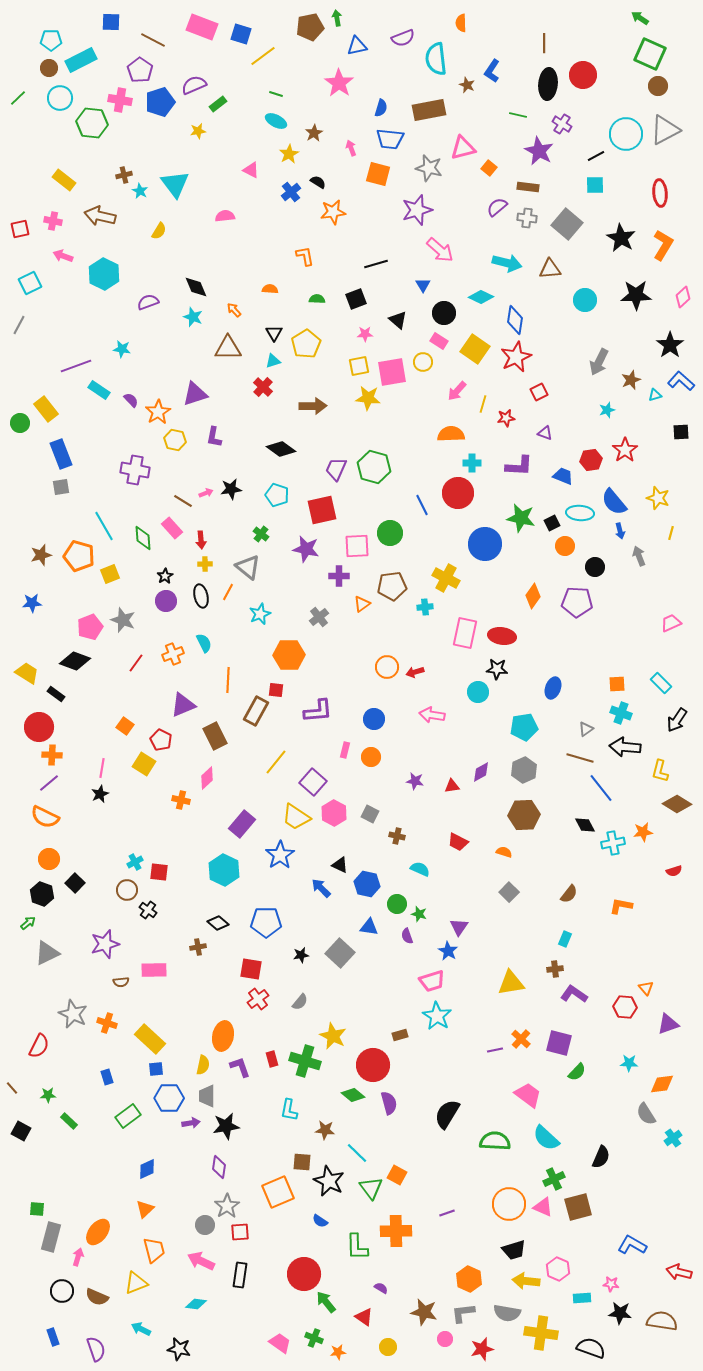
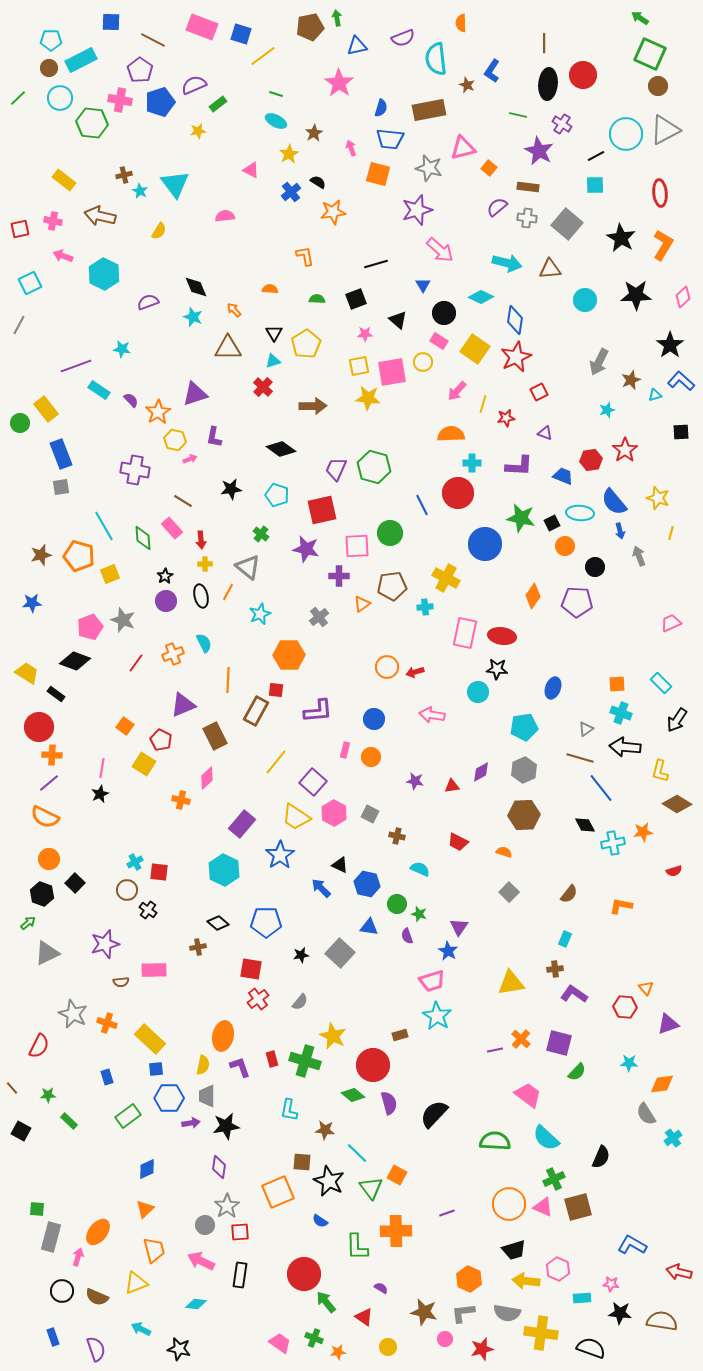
pink arrow at (206, 493): moved 16 px left, 34 px up
black semicircle at (447, 1114): moved 13 px left; rotated 12 degrees clockwise
